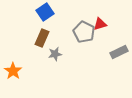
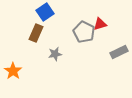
brown rectangle: moved 6 px left, 5 px up
